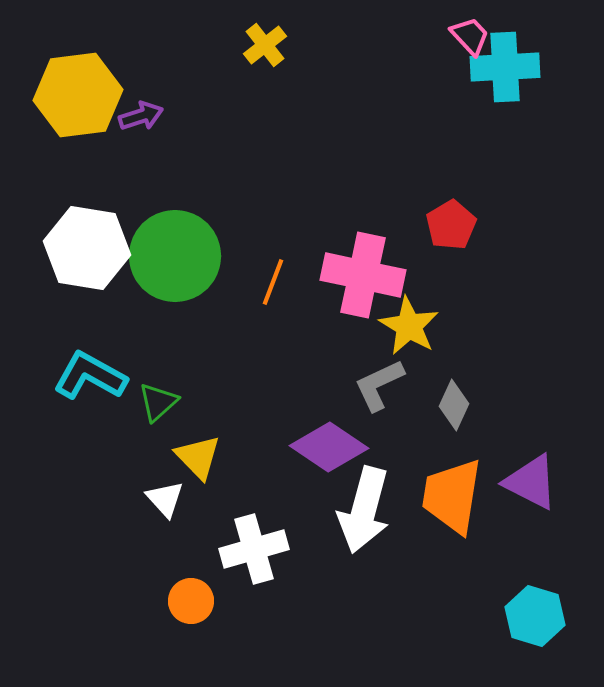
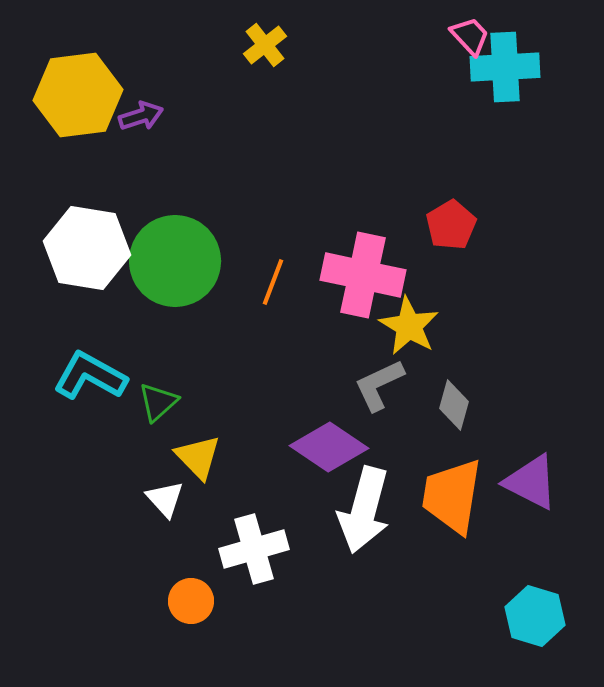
green circle: moved 5 px down
gray diamond: rotated 9 degrees counterclockwise
